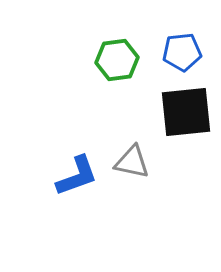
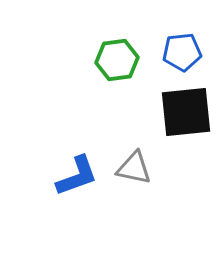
gray triangle: moved 2 px right, 6 px down
